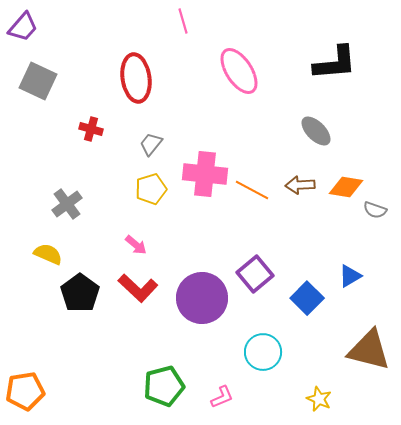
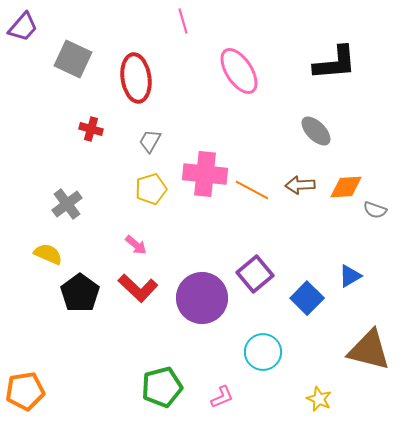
gray square: moved 35 px right, 22 px up
gray trapezoid: moved 1 px left, 3 px up; rotated 10 degrees counterclockwise
orange diamond: rotated 12 degrees counterclockwise
green pentagon: moved 2 px left, 1 px down
